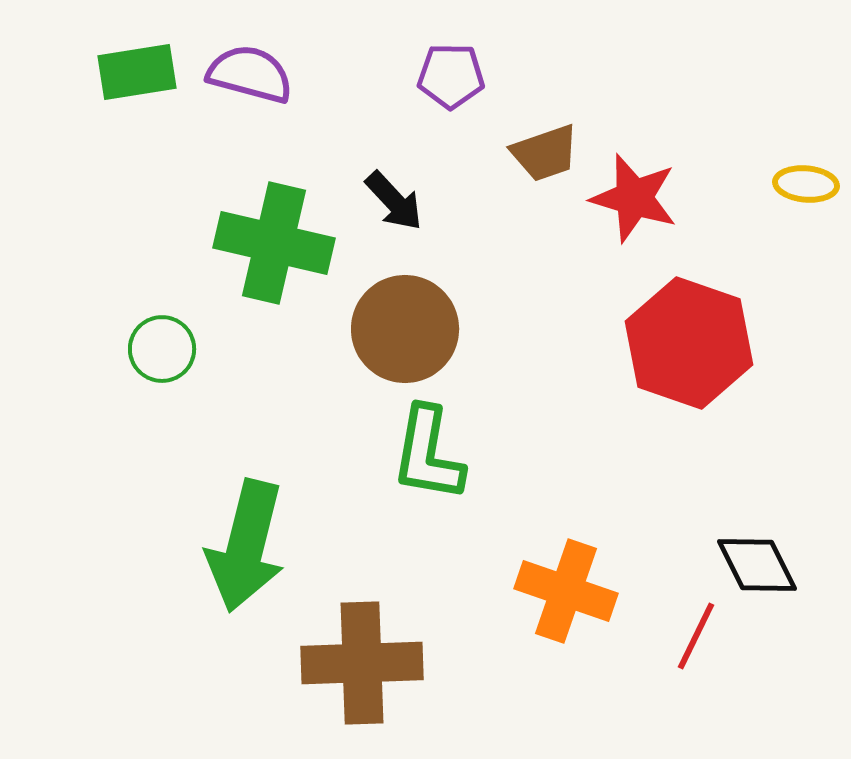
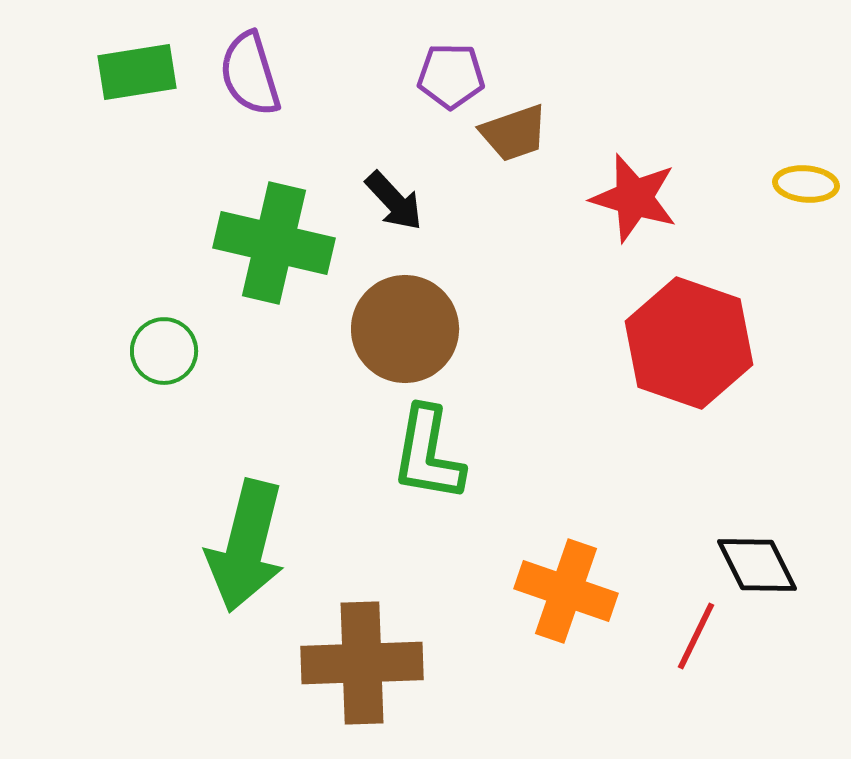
purple semicircle: rotated 122 degrees counterclockwise
brown trapezoid: moved 31 px left, 20 px up
green circle: moved 2 px right, 2 px down
